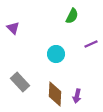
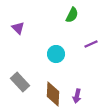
green semicircle: moved 1 px up
purple triangle: moved 5 px right
brown diamond: moved 2 px left
